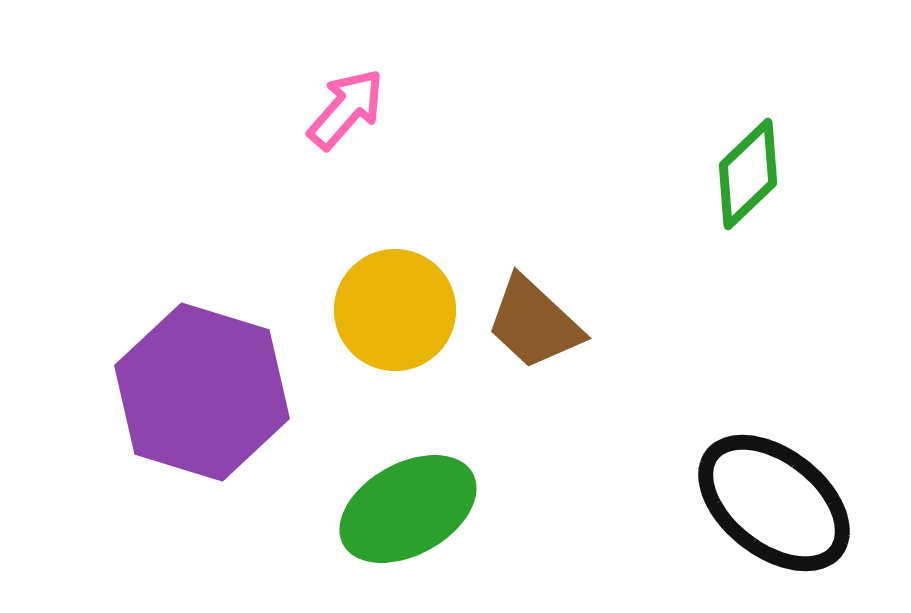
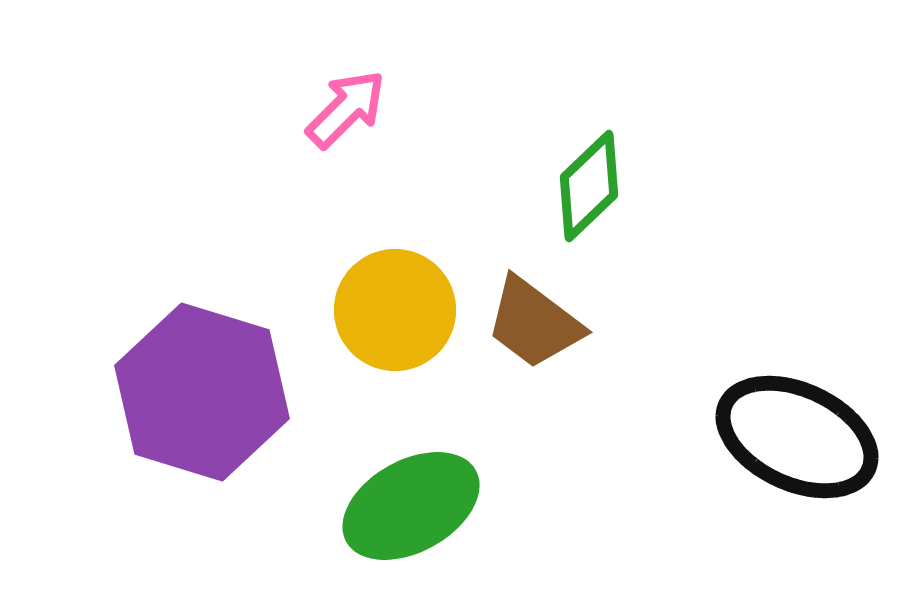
pink arrow: rotated 4 degrees clockwise
green diamond: moved 159 px left, 12 px down
brown trapezoid: rotated 6 degrees counterclockwise
black ellipse: moved 23 px right, 66 px up; rotated 13 degrees counterclockwise
green ellipse: moved 3 px right, 3 px up
